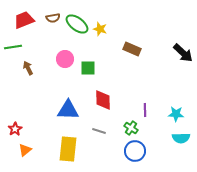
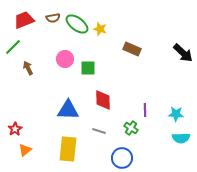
green line: rotated 36 degrees counterclockwise
blue circle: moved 13 px left, 7 px down
